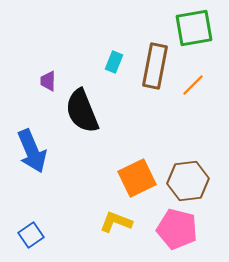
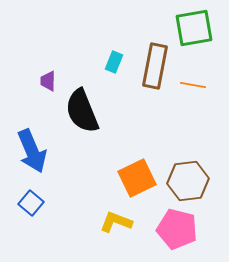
orange line: rotated 55 degrees clockwise
blue square: moved 32 px up; rotated 15 degrees counterclockwise
